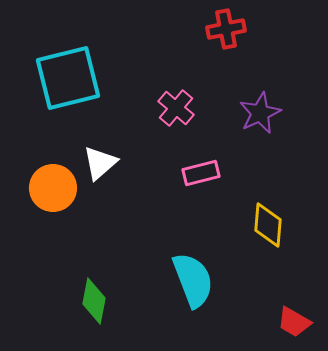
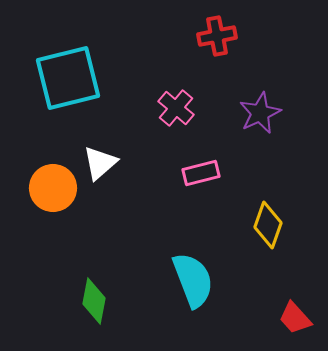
red cross: moved 9 px left, 7 px down
yellow diamond: rotated 15 degrees clockwise
red trapezoid: moved 1 px right, 4 px up; rotated 18 degrees clockwise
